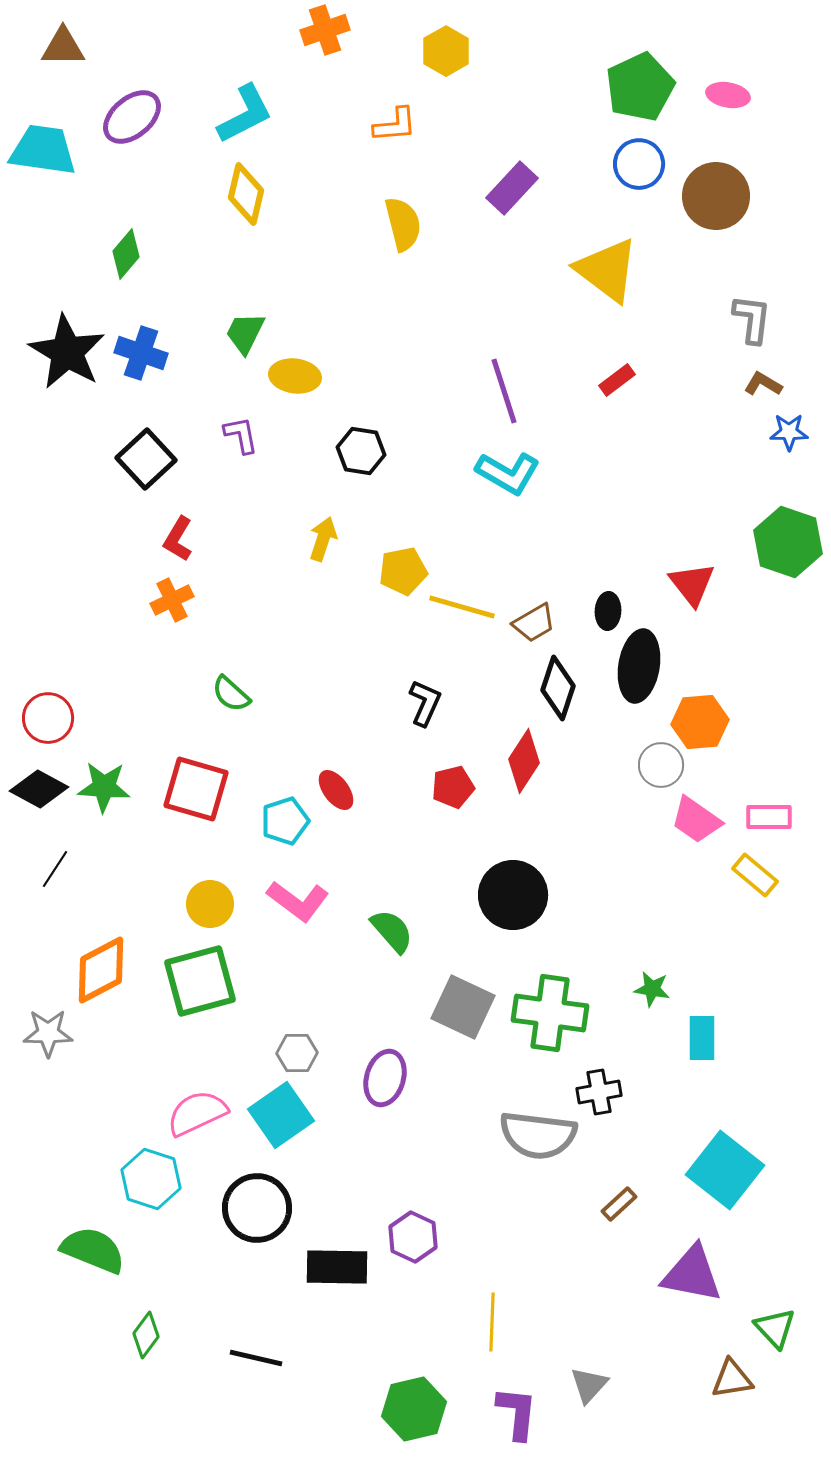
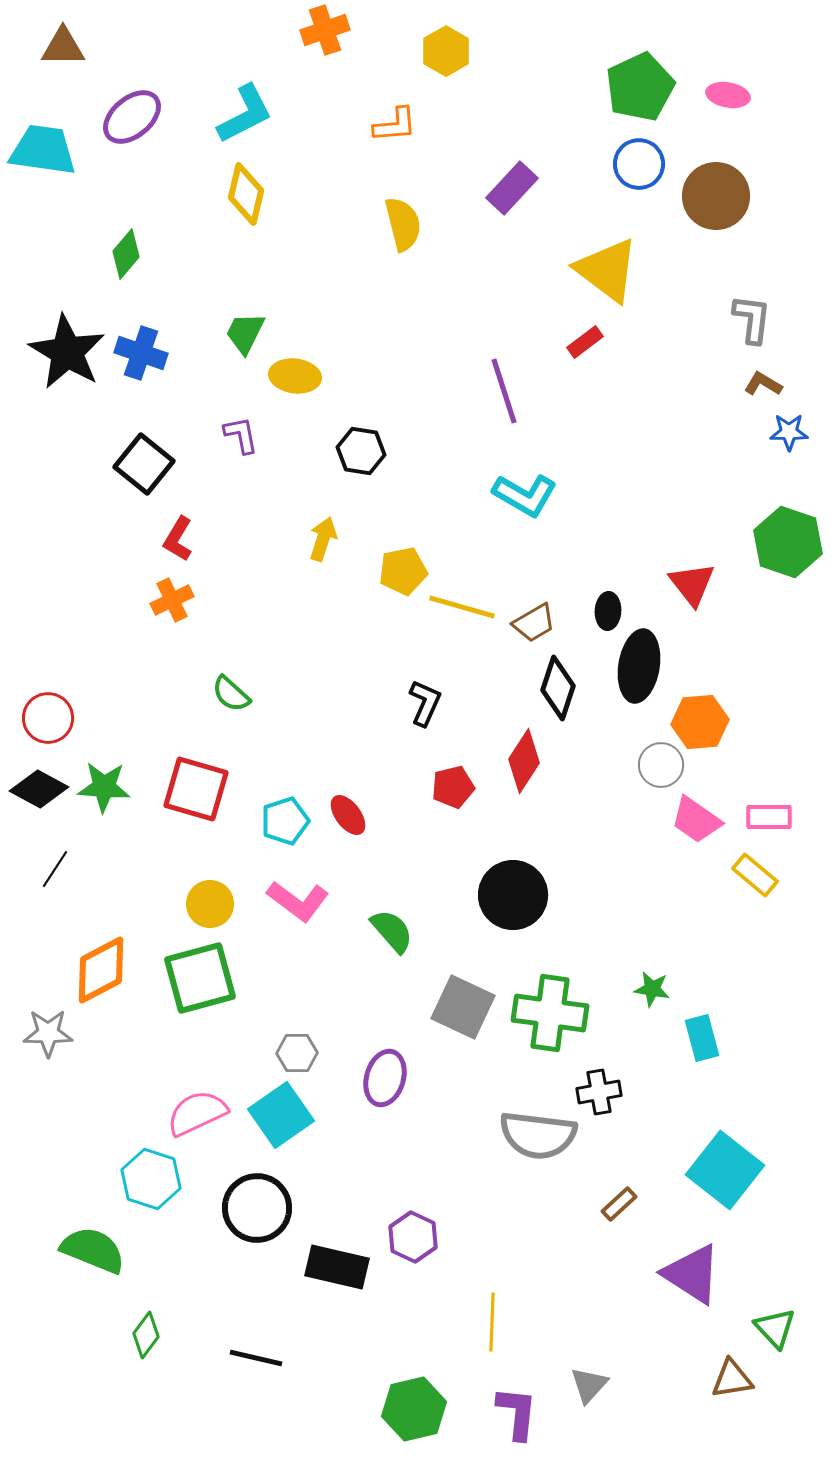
red rectangle at (617, 380): moved 32 px left, 38 px up
black square at (146, 459): moved 2 px left, 5 px down; rotated 8 degrees counterclockwise
cyan L-shape at (508, 473): moved 17 px right, 22 px down
red ellipse at (336, 790): moved 12 px right, 25 px down
green square at (200, 981): moved 3 px up
cyan rectangle at (702, 1038): rotated 15 degrees counterclockwise
black rectangle at (337, 1267): rotated 12 degrees clockwise
purple triangle at (692, 1274): rotated 22 degrees clockwise
